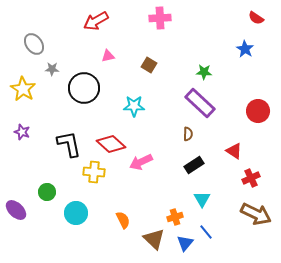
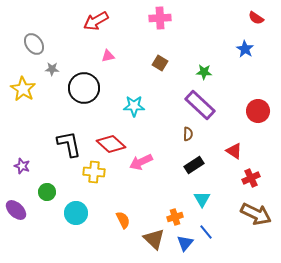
brown square: moved 11 px right, 2 px up
purple rectangle: moved 2 px down
purple star: moved 34 px down
